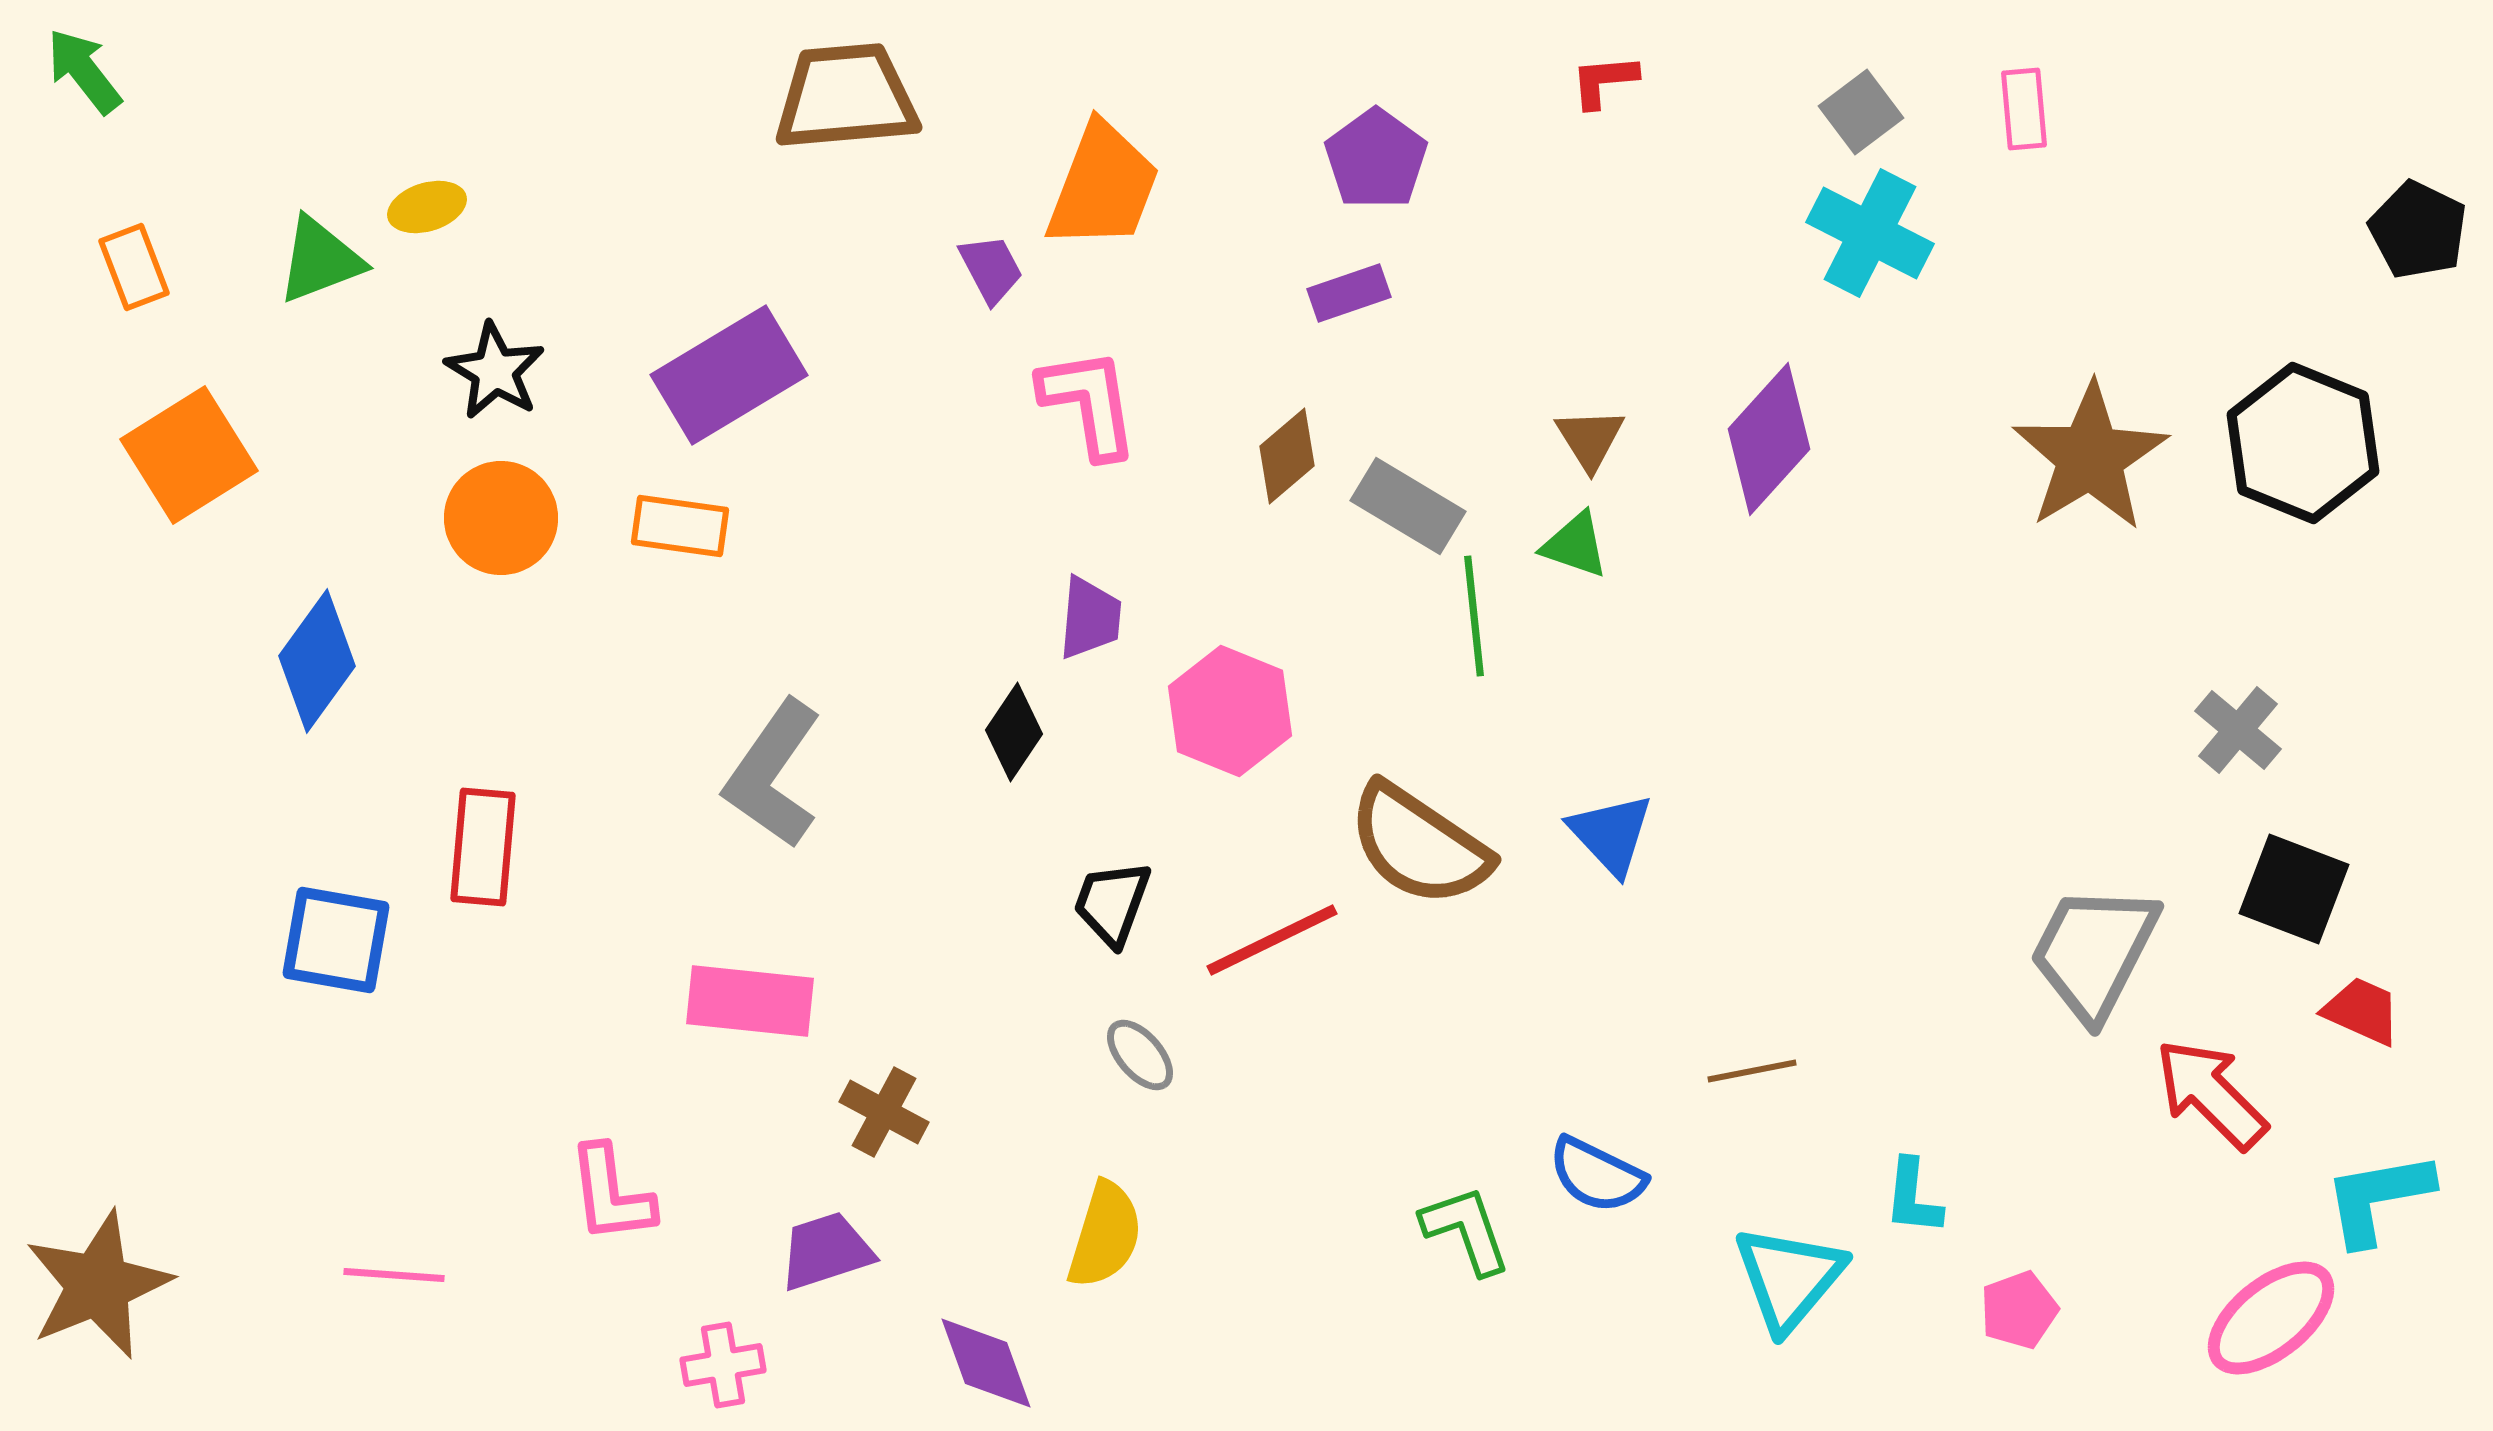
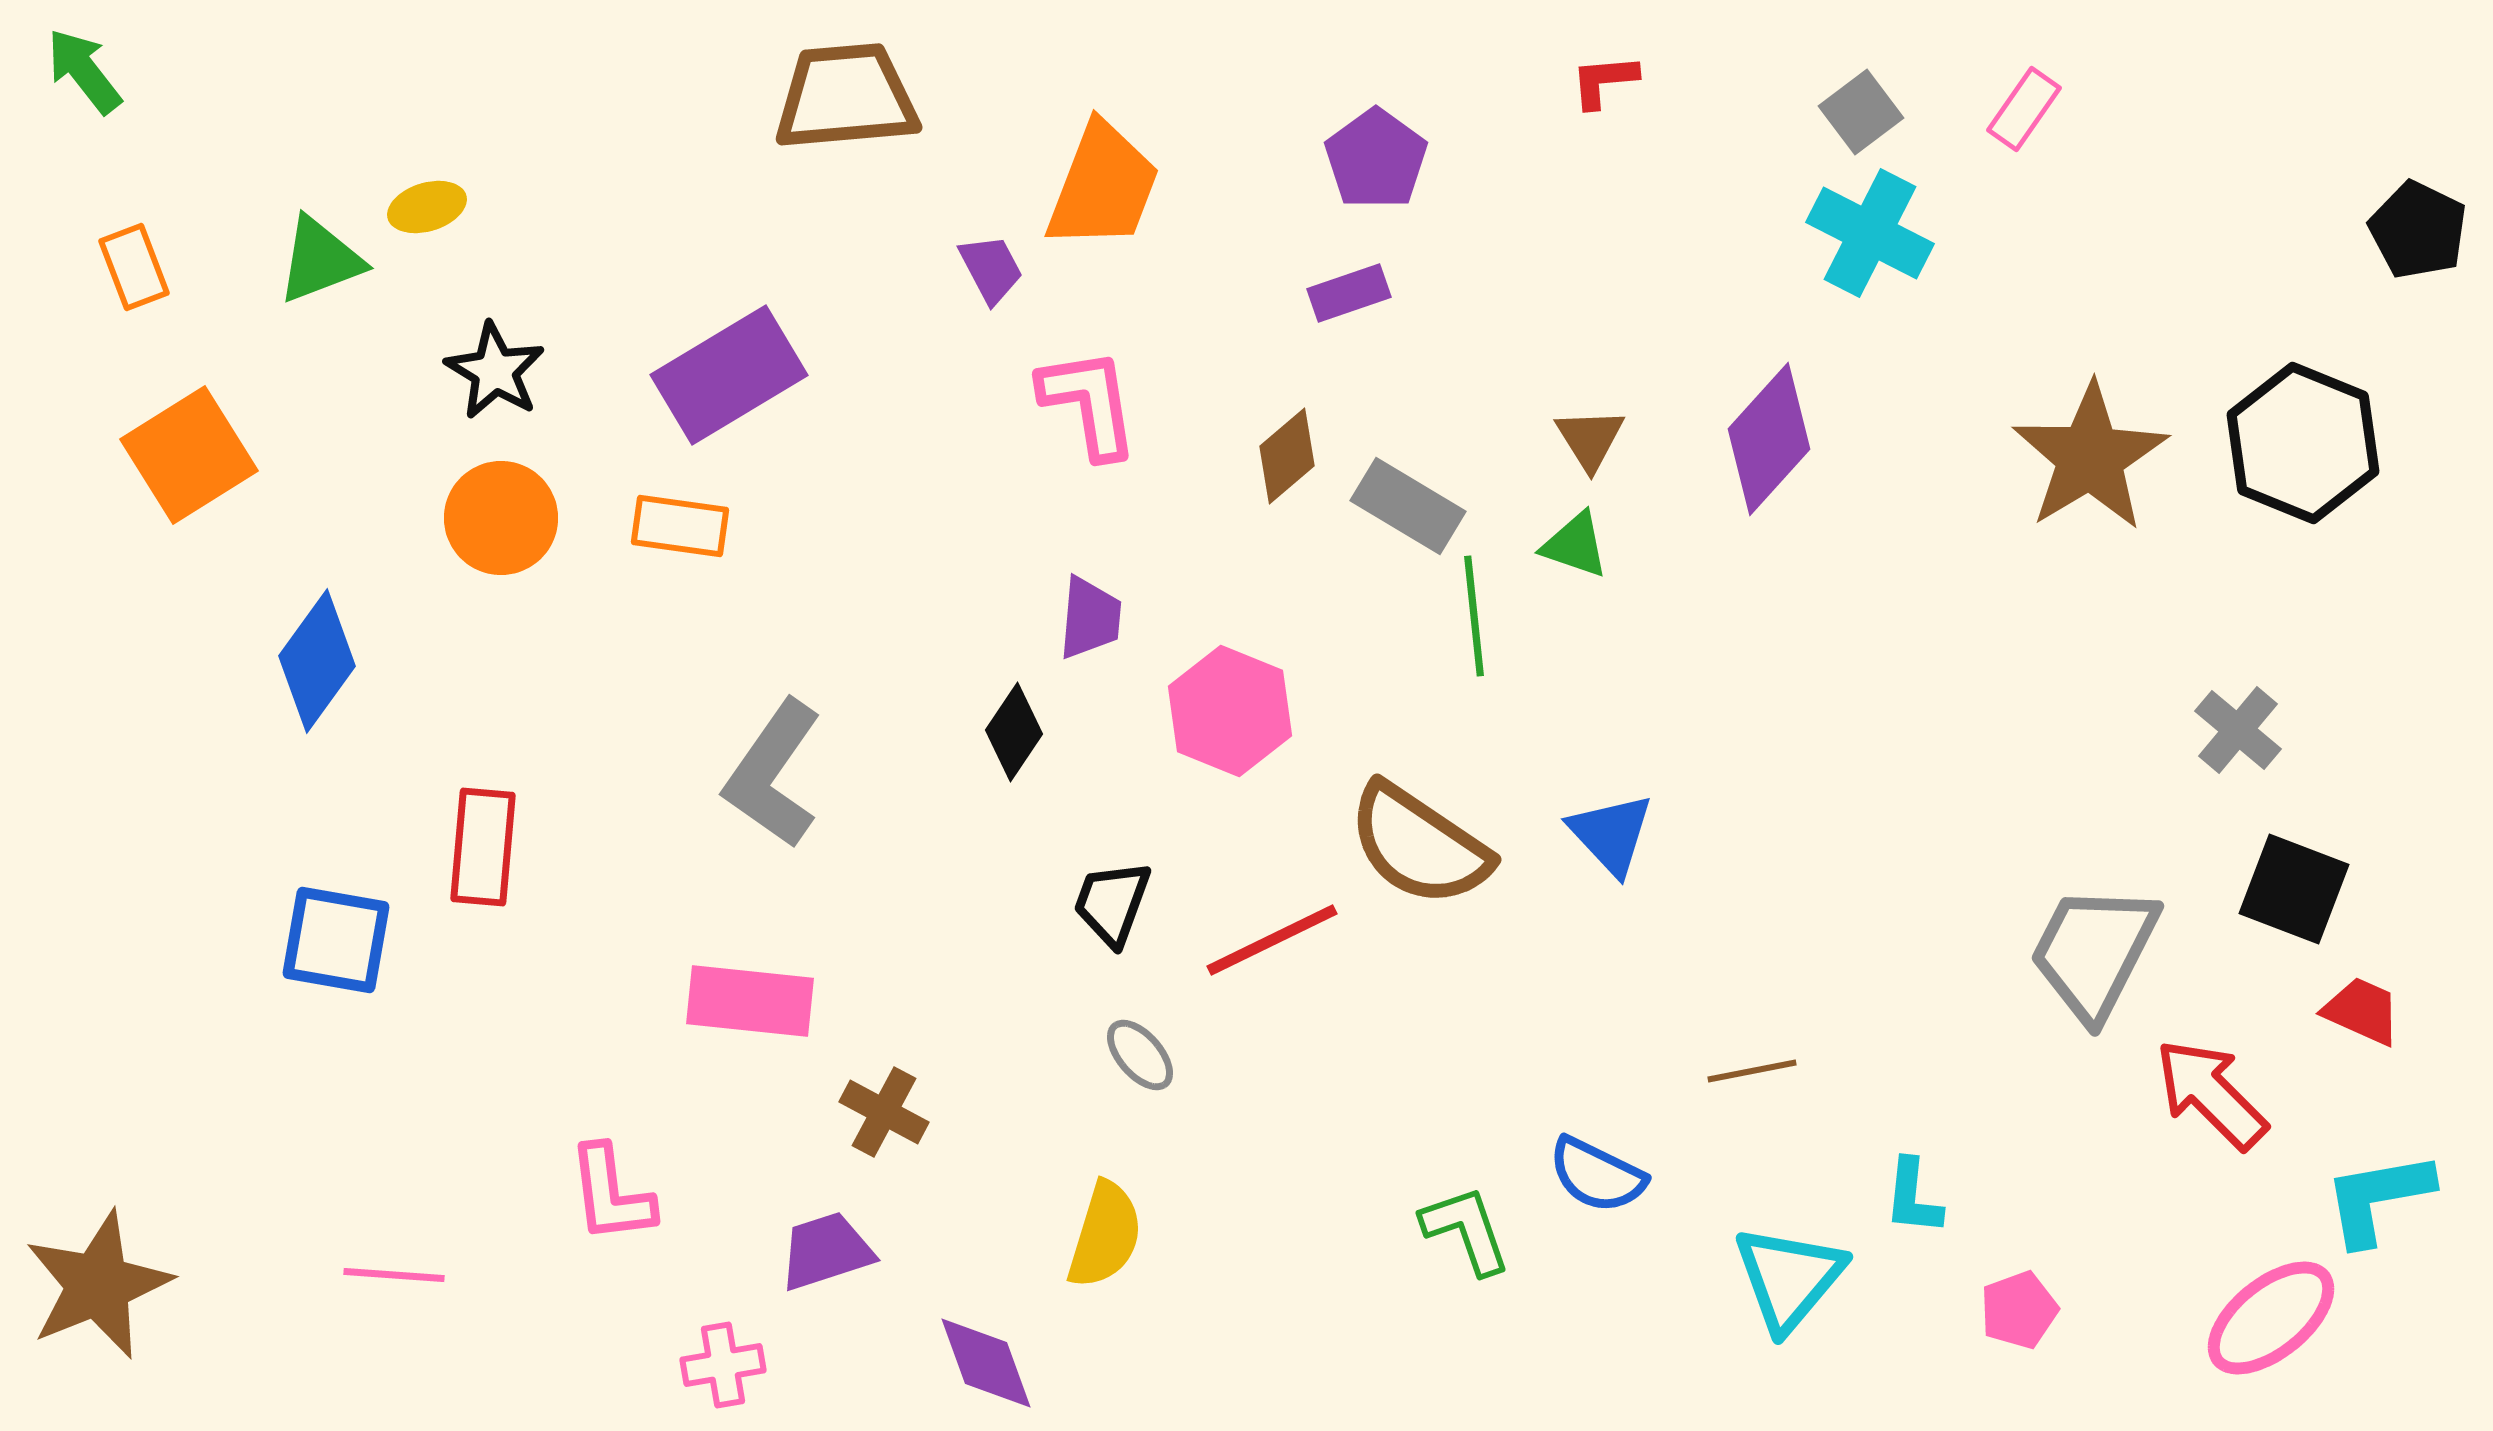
pink rectangle at (2024, 109): rotated 40 degrees clockwise
